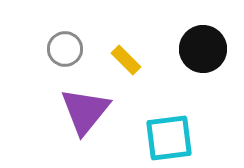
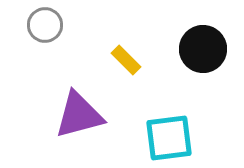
gray circle: moved 20 px left, 24 px up
purple triangle: moved 6 px left, 4 px down; rotated 36 degrees clockwise
